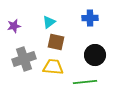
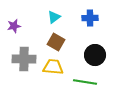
cyan triangle: moved 5 px right, 5 px up
brown square: rotated 18 degrees clockwise
gray cross: rotated 20 degrees clockwise
green line: rotated 15 degrees clockwise
